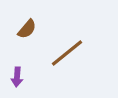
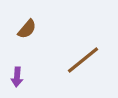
brown line: moved 16 px right, 7 px down
